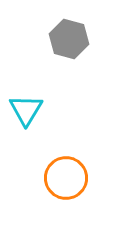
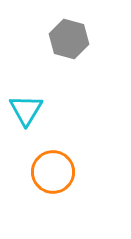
orange circle: moved 13 px left, 6 px up
